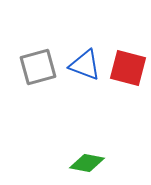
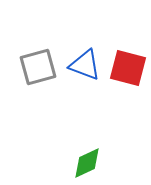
green diamond: rotated 36 degrees counterclockwise
